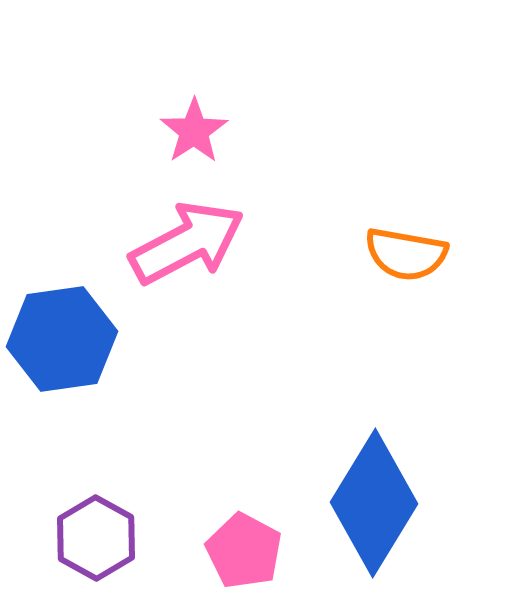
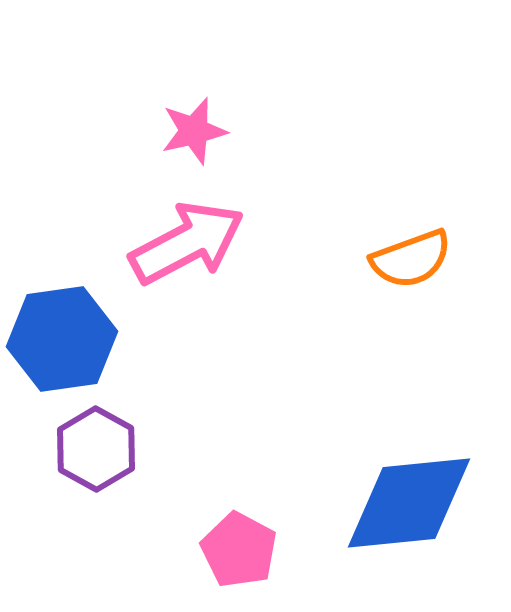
pink star: rotated 20 degrees clockwise
orange semicircle: moved 5 px right, 5 px down; rotated 30 degrees counterclockwise
blue diamond: moved 35 px right; rotated 53 degrees clockwise
purple hexagon: moved 89 px up
pink pentagon: moved 5 px left, 1 px up
